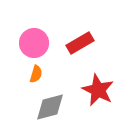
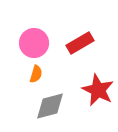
gray diamond: moved 1 px up
